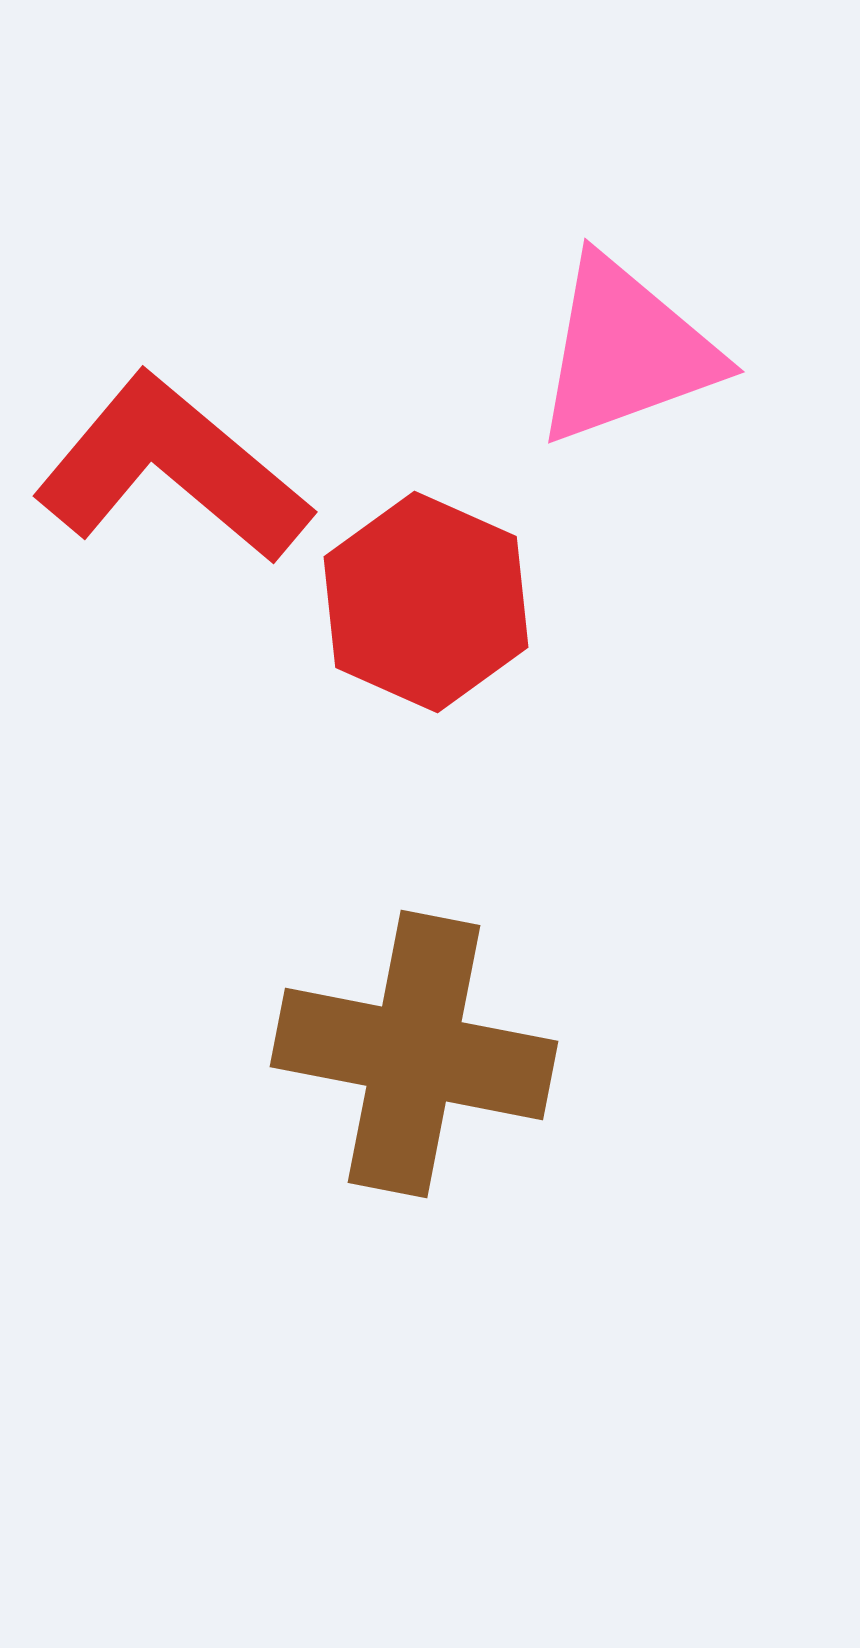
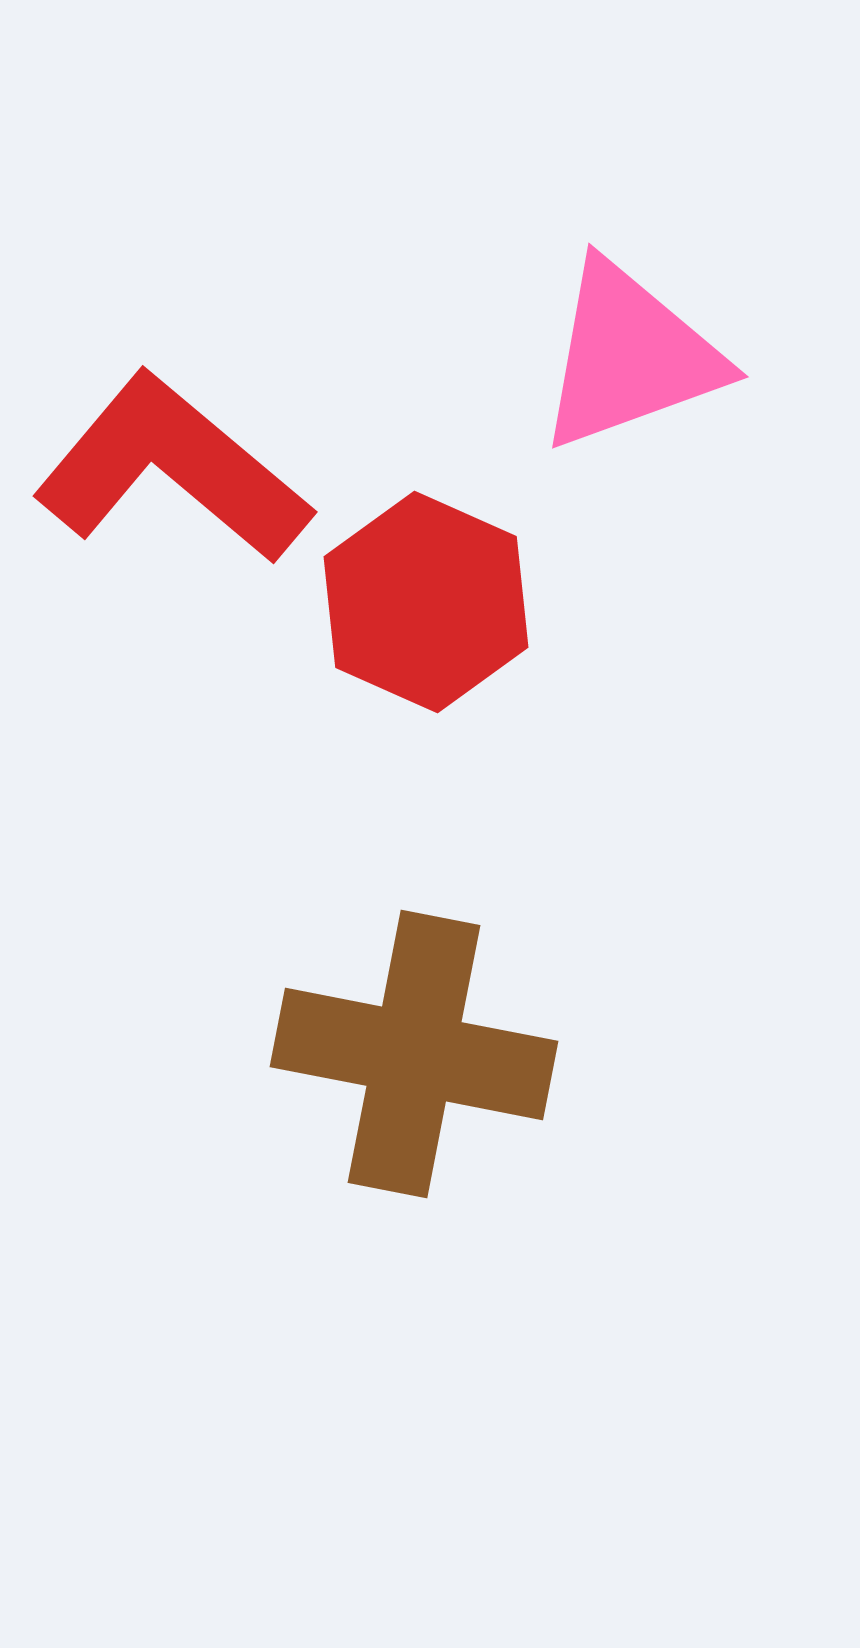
pink triangle: moved 4 px right, 5 px down
